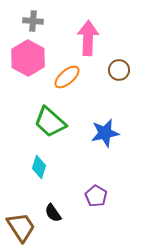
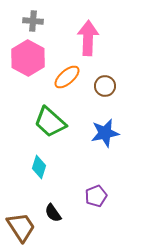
brown circle: moved 14 px left, 16 px down
purple pentagon: rotated 20 degrees clockwise
